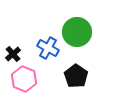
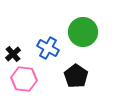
green circle: moved 6 px right
pink hexagon: rotated 15 degrees counterclockwise
